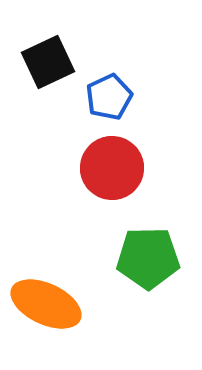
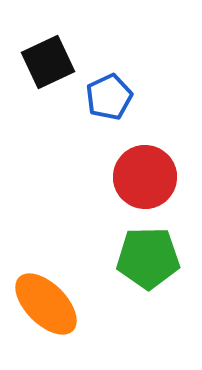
red circle: moved 33 px right, 9 px down
orange ellipse: rotated 20 degrees clockwise
